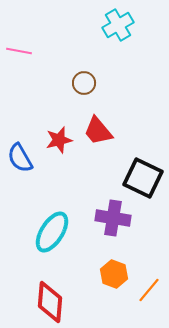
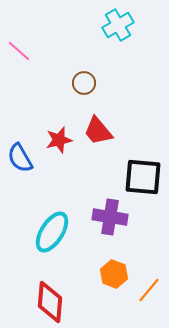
pink line: rotated 30 degrees clockwise
black square: moved 1 px up; rotated 21 degrees counterclockwise
purple cross: moved 3 px left, 1 px up
